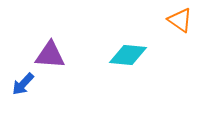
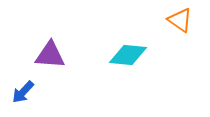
blue arrow: moved 8 px down
